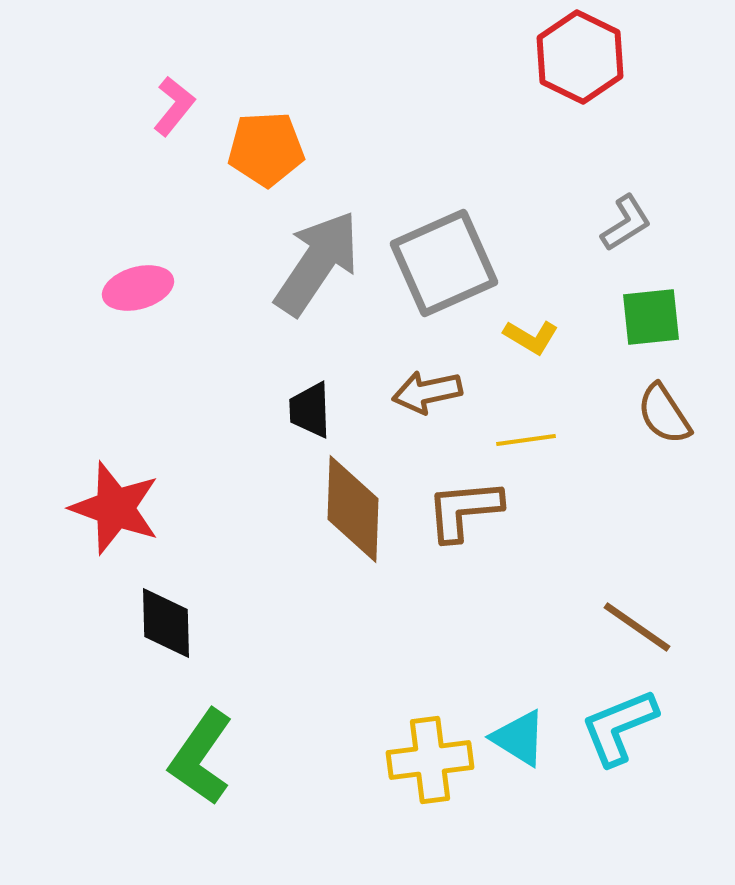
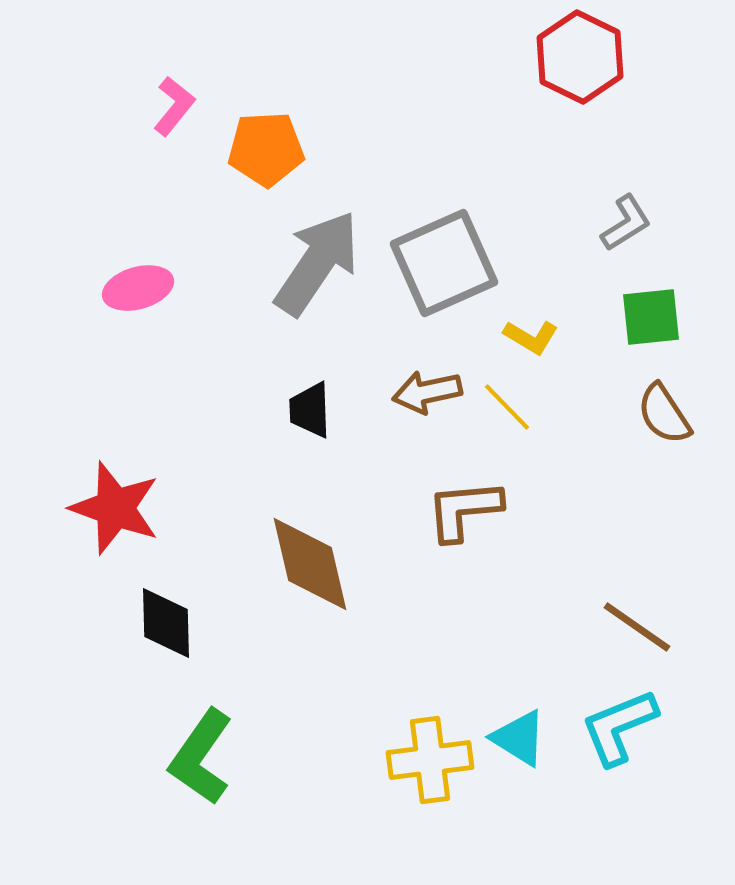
yellow line: moved 19 px left, 33 px up; rotated 54 degrees clockwise
brown diamond: moved 43 px left, 55 px down; rotated 15 degrees counterclockwise
